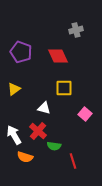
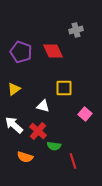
red diamond: moved 5 px left, 5 px up
white triangle: moved 1 px left, 2 px up
white arrow: moved 10 px up; rotated 18 degrees counterclockwise
